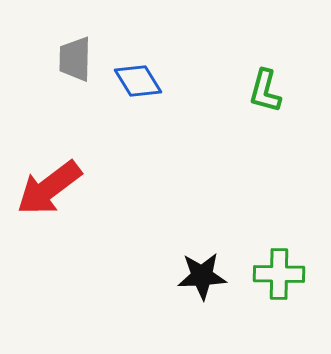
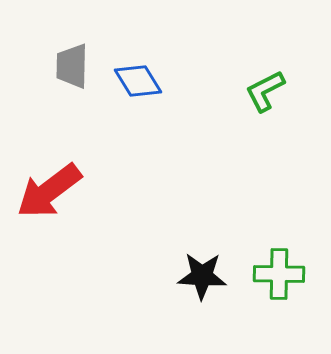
gray trapezoid: moved 3 px left, 7 px down
green L-shape: rotated 48 degrees clockwise
red arrow: moved 3 px down
black star: rotated 6 degrees clockwise
